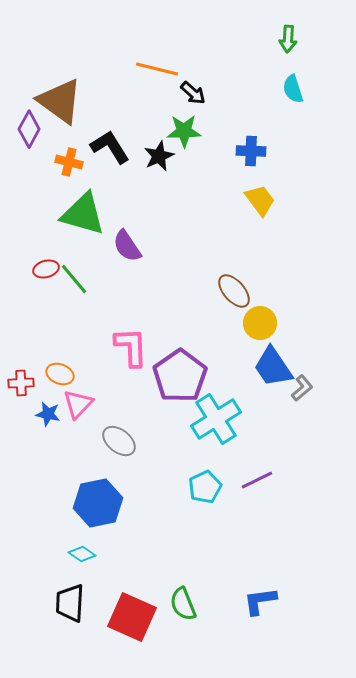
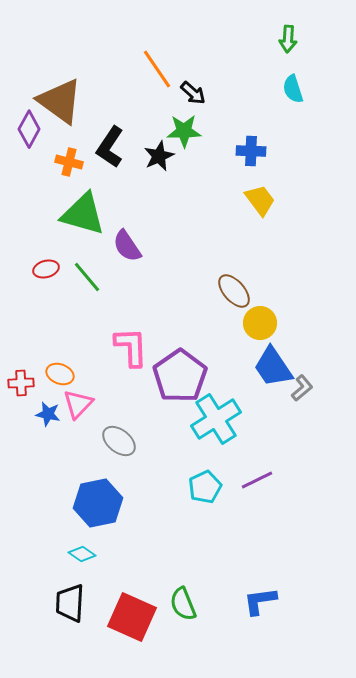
orange line: rotated 42 degrees clockwise
black L-shape: rotated 114 degrees counterclockwise
green line: moved 13 px right, 2 px up
